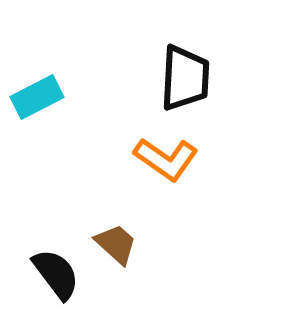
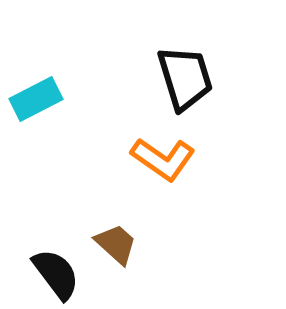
black trapezoid: rotated 20 degrees counterclockwise
cyan rectangle: moved 1 px left, 2 px down
orange L-shape: moved 3 px left
